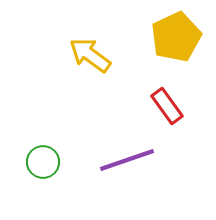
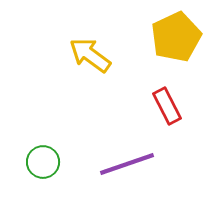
red rectangle: rotated 9 degrees clockwise
purple line: moved 4 px down
